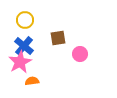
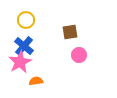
yellow circle: moved 1 px right
brown square: moved 12 px right, 6 px up
pink circle: moved 1 px left, 1 px down
orange semicircle: moved 4 px right
